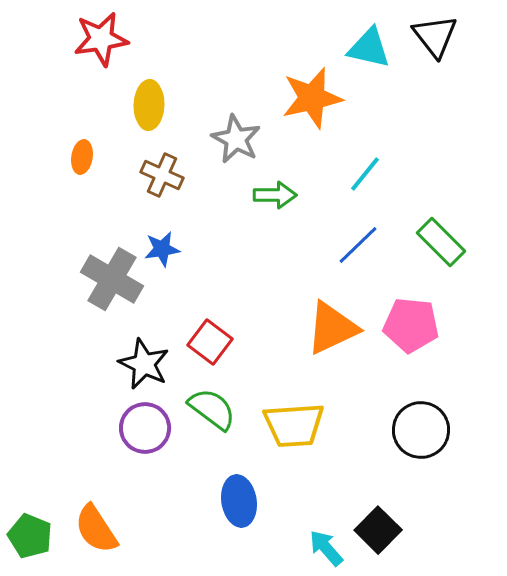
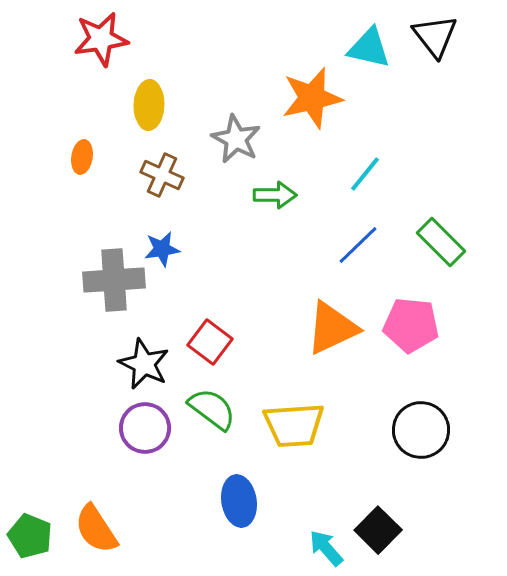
gray cross: moved 2 px right, 1 px down; rotated 34 degrees counterclockwise
